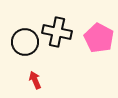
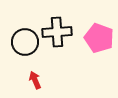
black cross: rotated 16 degrees counterclockwise
pink pentagon: rotated 8 degrees counterclockwise
